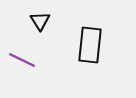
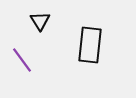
purple line: rotated 28 degrees clockwise
